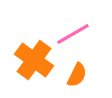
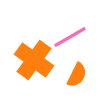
pink line: moved 3 px left, 3 px down
